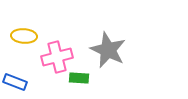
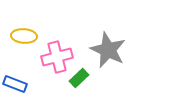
green rectangle: rotated 48 degrees counterclockwise
blue rectangle: moved 2 px down
